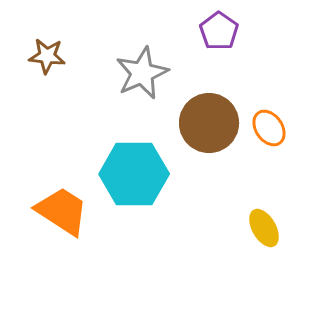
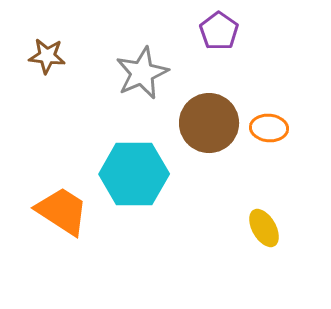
orange ellipse: rotated 51 degrees counterclockwise
